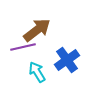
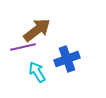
blue cross: moved 1 px up; rotated 15 degrees clockwise
